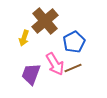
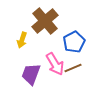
yellow arrow: moved 2 px left, 2 px down
